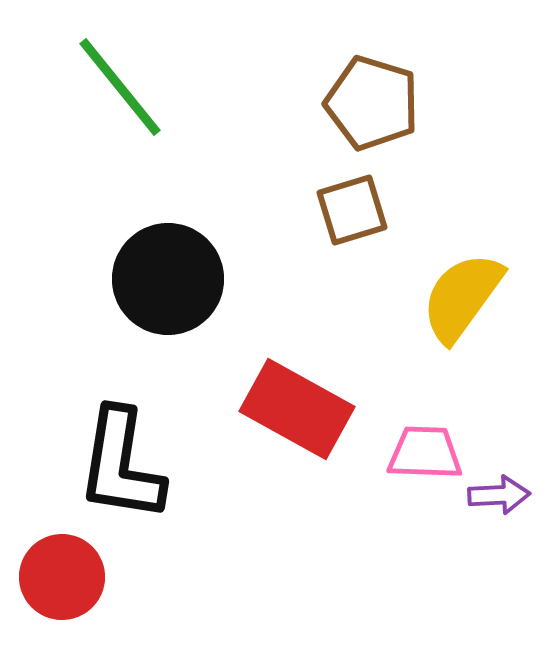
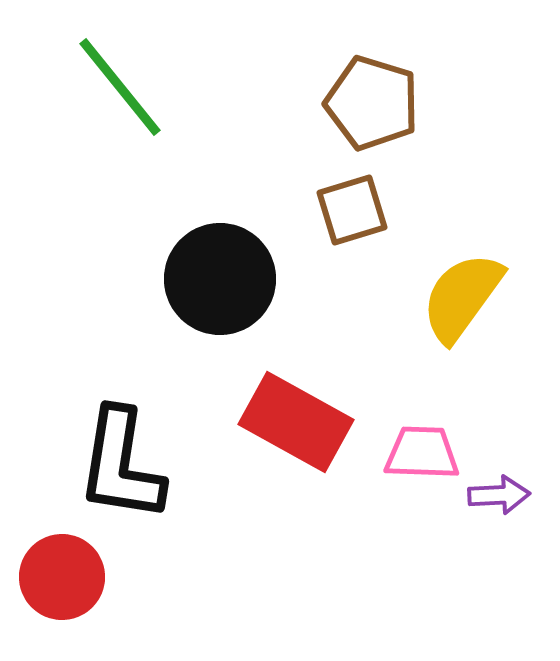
black circle: moved 52 px right
red rectangle: moved 1 px left, 13 px down
pink trapezoid: moved 3 px left
